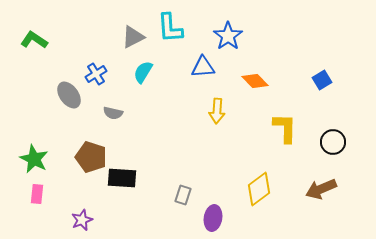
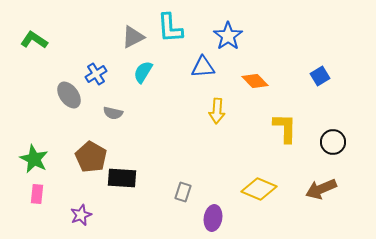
blue square: moved 2 px left, 4 px up
brown pentagon: rotated 12 degrees clockwise
yellow diamond: rotated 60 degrees clockwise
gray rectangle: moved 3 px up
purple star: moved 1 px left, 5 px up
